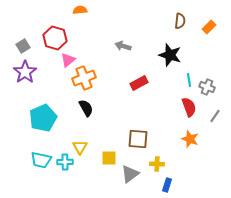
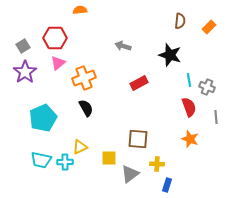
red hexagon: rotated 15 degrees counterclockwise
pink triangle: moved 10 px left, 3 px down
gray line: moved 1 px right, 1 px down; rotated 40 degrees counterclockwise
yellow triangle: rotated 35 degrees clockwise
